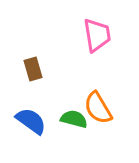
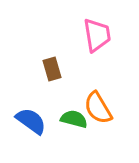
brown rectangle: moved 19 px right
